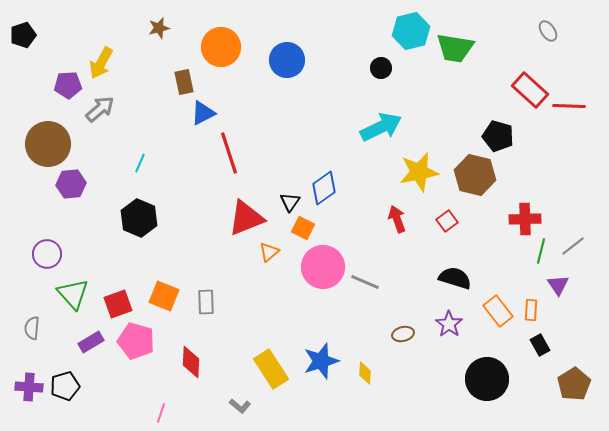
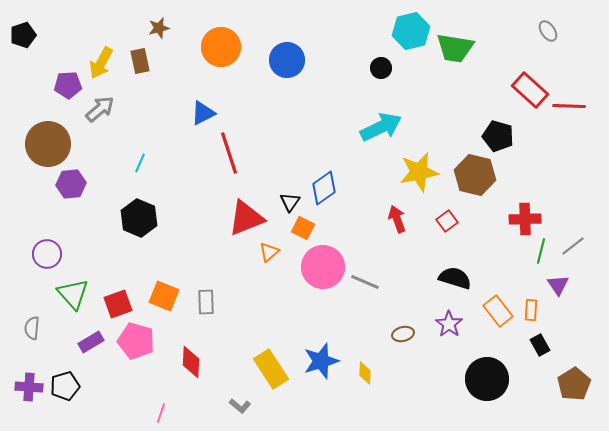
brown rectangle at (184, 82): moved 44 px left, 21 px up
